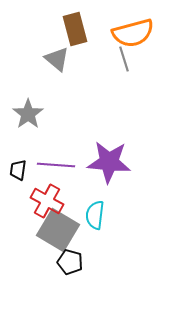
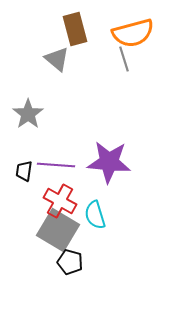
black trapezoid: moved 6 px right, 1 px down
red cross: moved 13 px right
cyan semicircle: rotated 24 degrees counterclockwise
